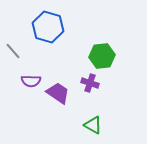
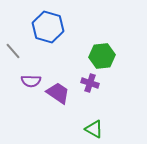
green triangle: moved 1 px right, 4 px down
